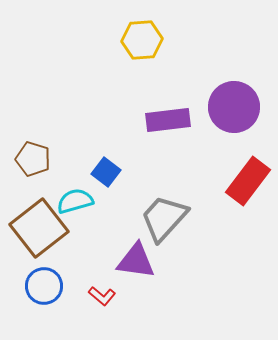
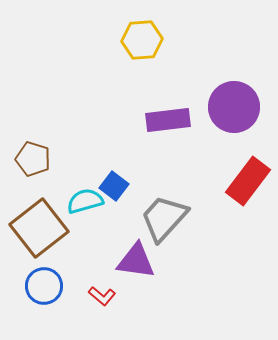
blue square: moved 8 px right, 14 px down
cyan semicircle: moved 10 px right
